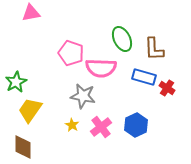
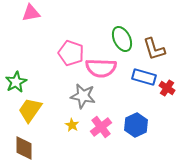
brown L-shape: rotated 15 degrees counterclockwise
brown diamond: moved 1 px right, 1 px down
